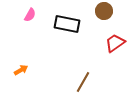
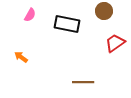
orange arrow: moved 13 px up; rotated 112 degrees counterclockwise
brown line: rotated 60 degrees clockwise
